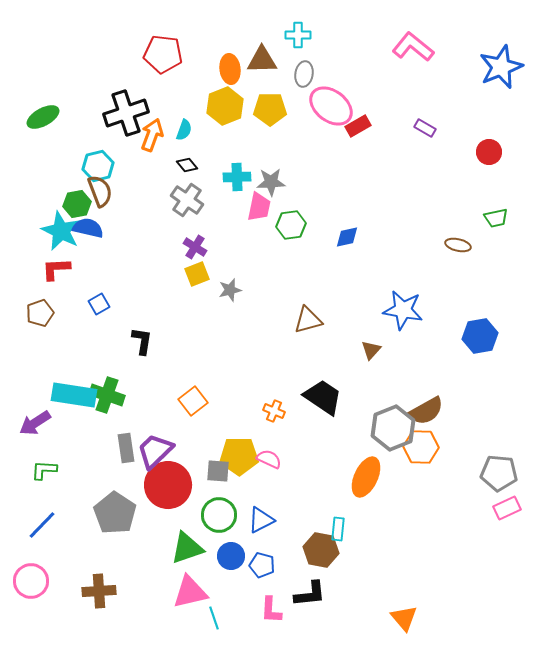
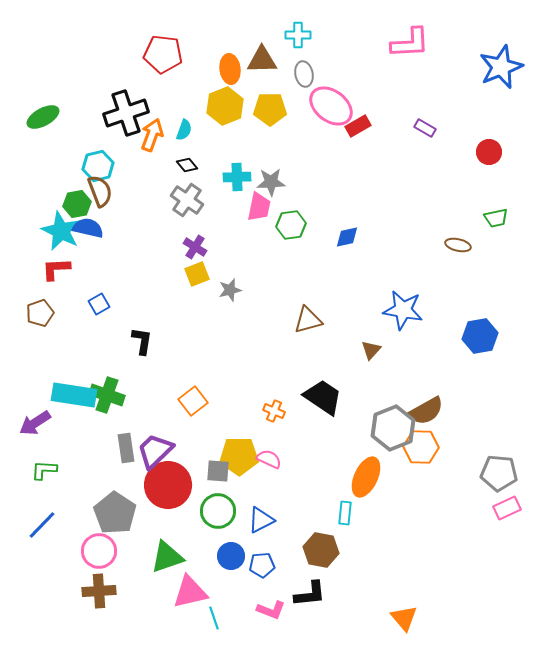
pink L-shape at (413, 47): moved 3 px left, 4 px up; rotated 138 degrees clockwise
gray ellipse at (304, 74): rotated 20 degrees counterclockwise
green circle at (219, 515): moved 1 px left, 4 px up
cyan rectangle at (338, 529): moved 7 px right, 16 px up
green triangle at (187, 548): moved 20 px left, 9 px down
blue pentagon at (262, 565): rotated 20 degrees counterclockwise
pink circle at (31, 581): moved 68 px right, 30 px up
pink L-shape at (271, 610): rotated 72 degrees counterclockwise
